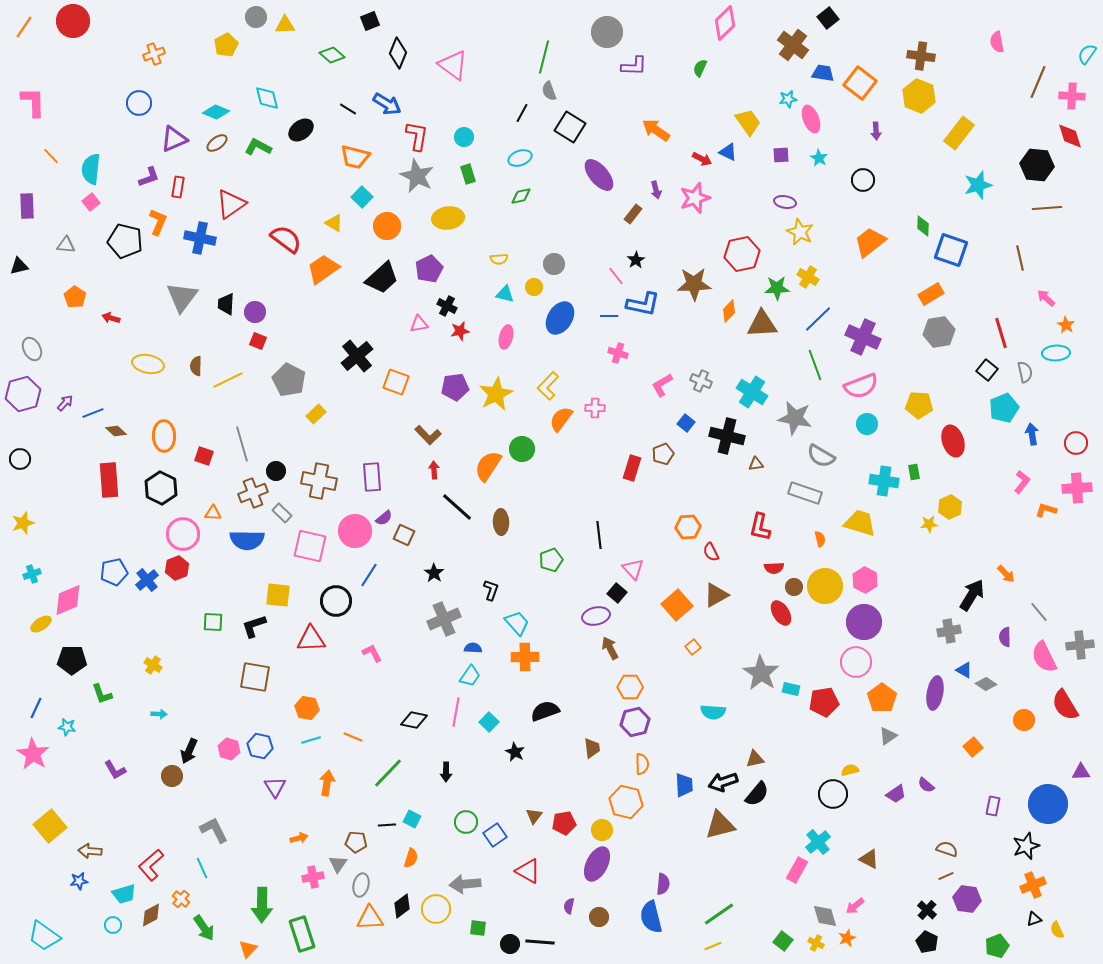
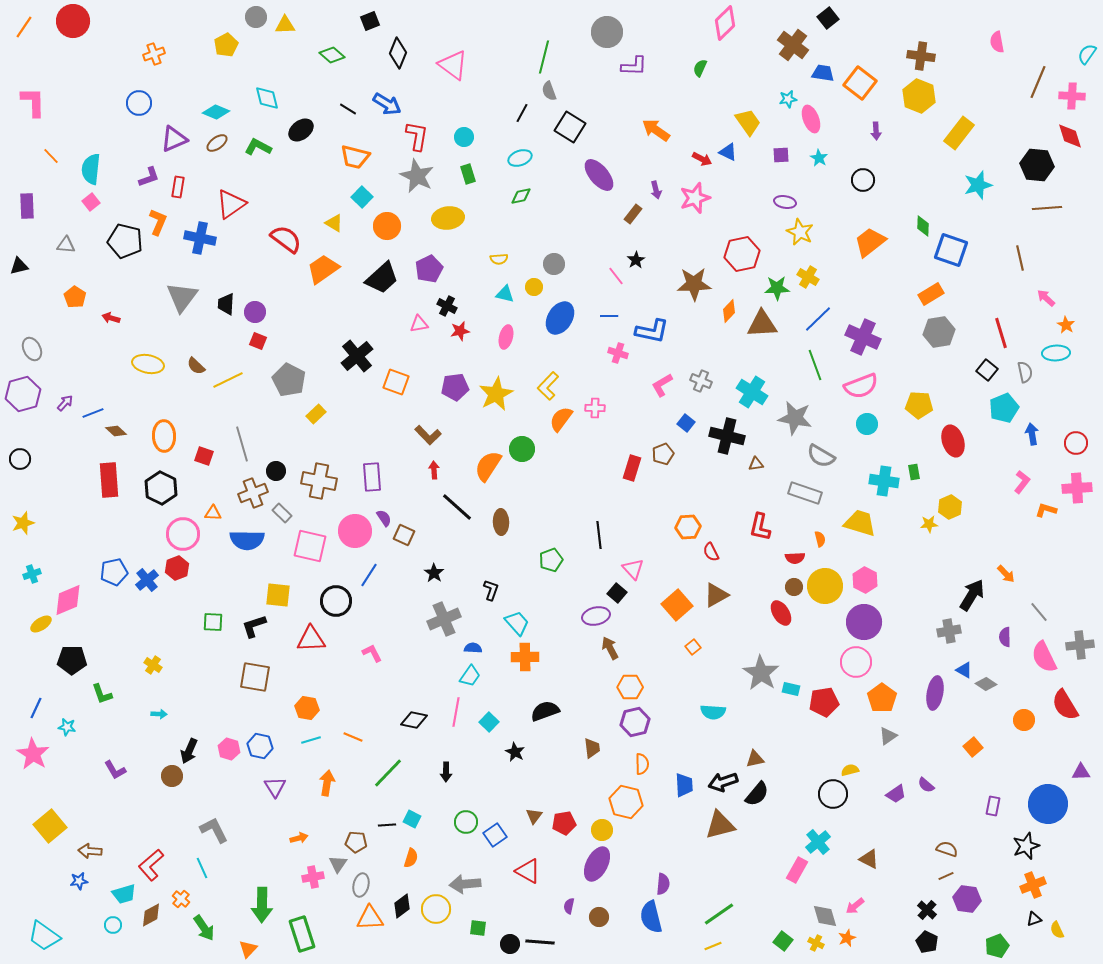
blue L-shape at (643, 304): moved 9 px right, 27 px down
brown semicircle at (196, 366): rotated 48 degrees counterclockwise
purple semicircle at (384, 518): rotated 84 degrees counterclockwise
red semicircle at (774, 568): moved 21 px right, 10 px up
